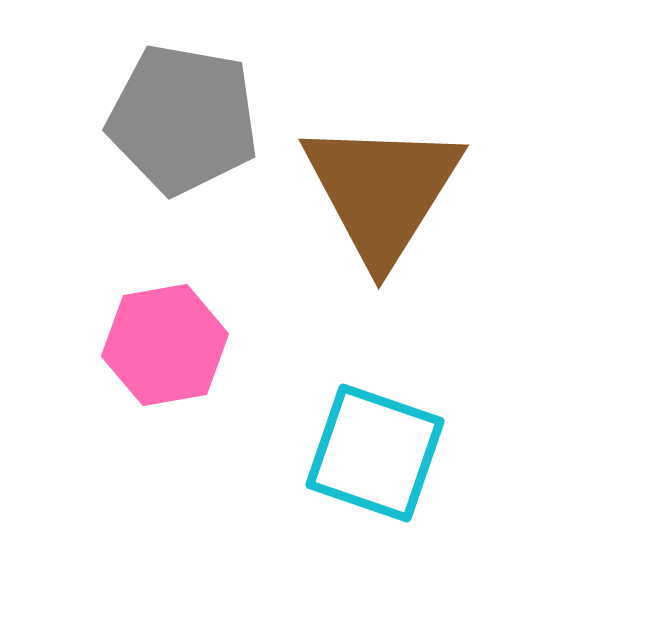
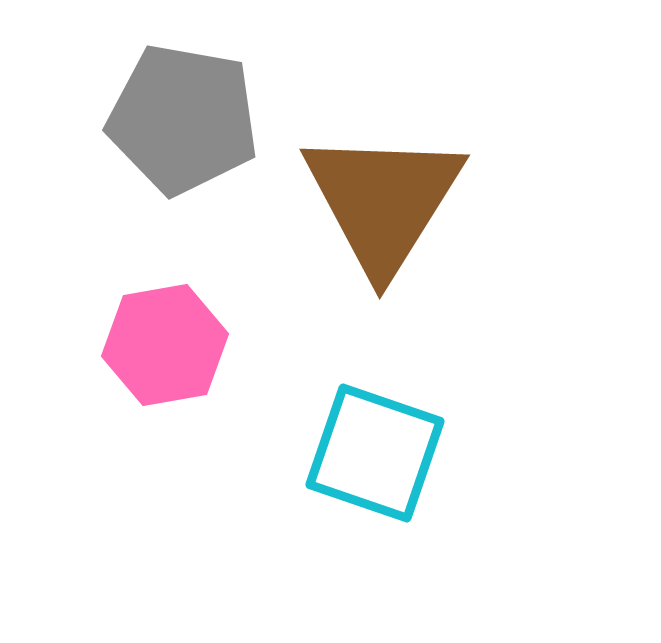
brown triangle: moved 1 px right, 10 px down
